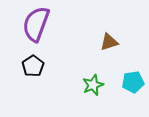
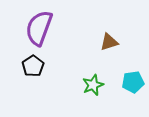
purple semicircle: moved 3 px right, 4 px down
